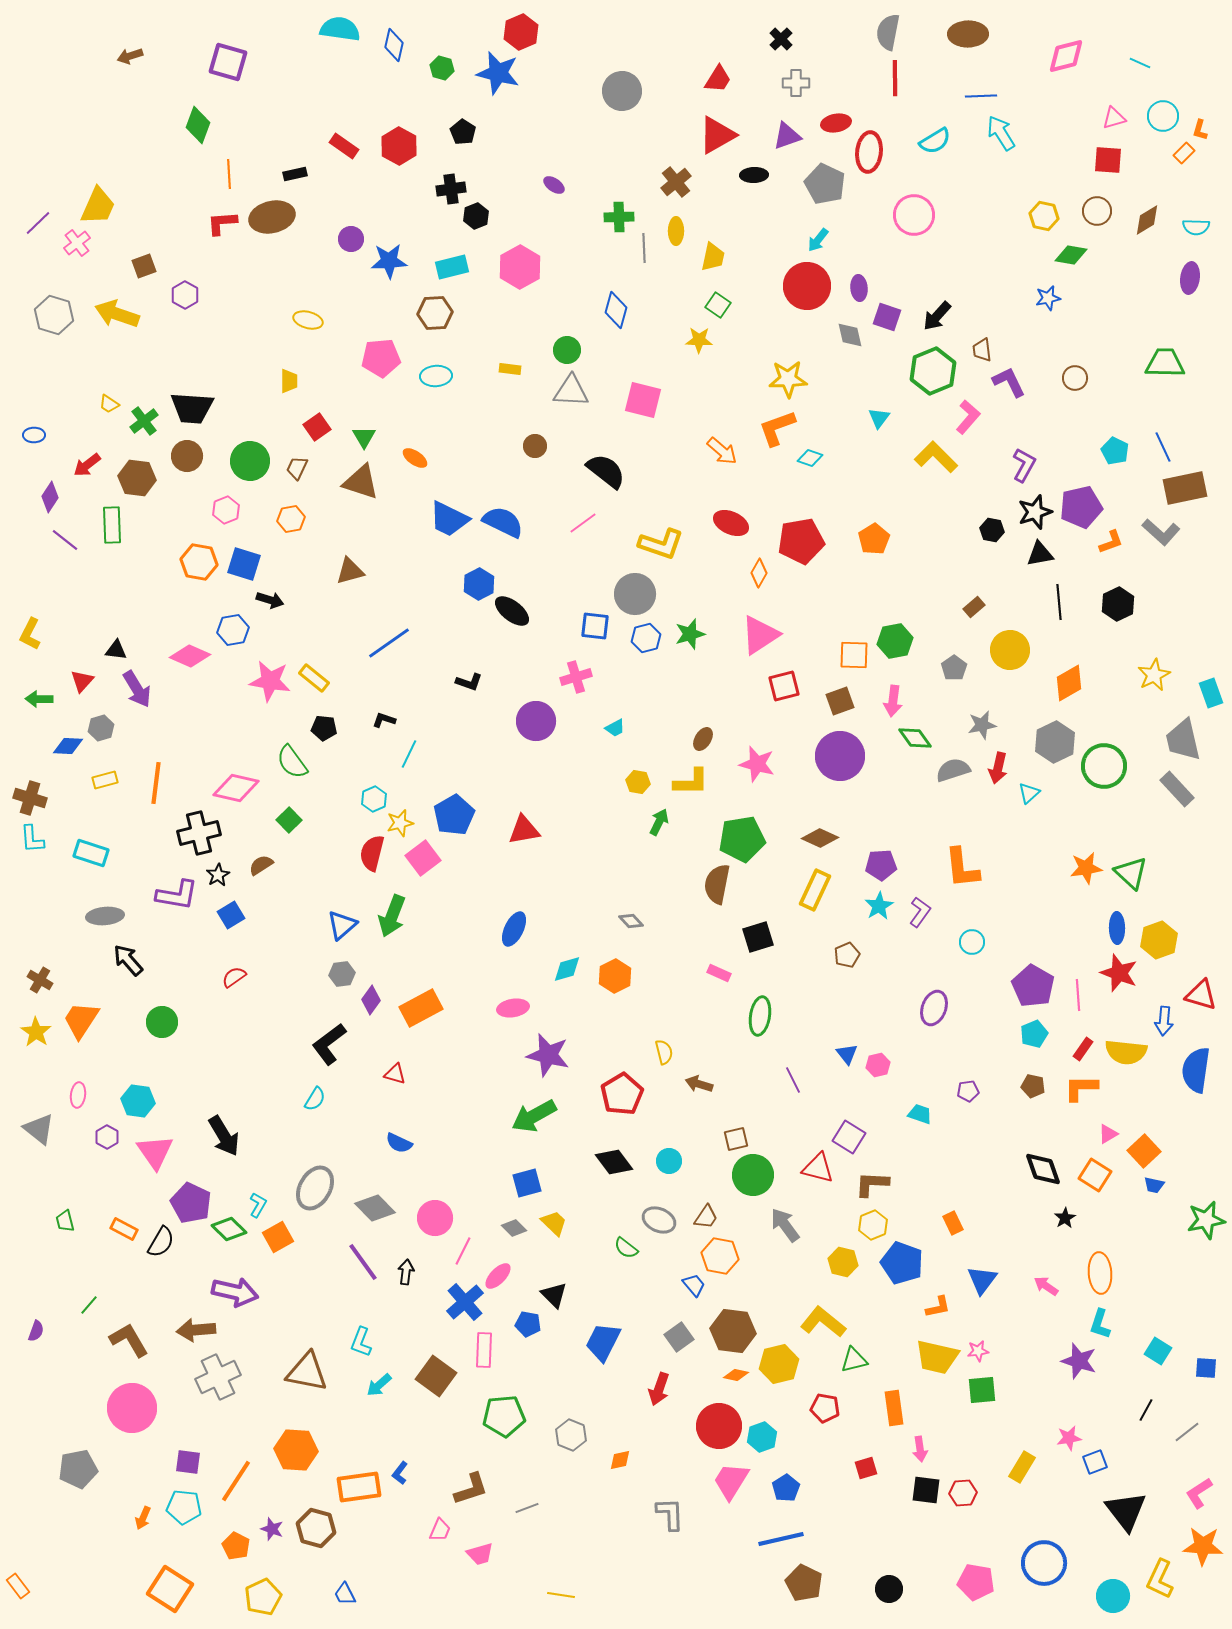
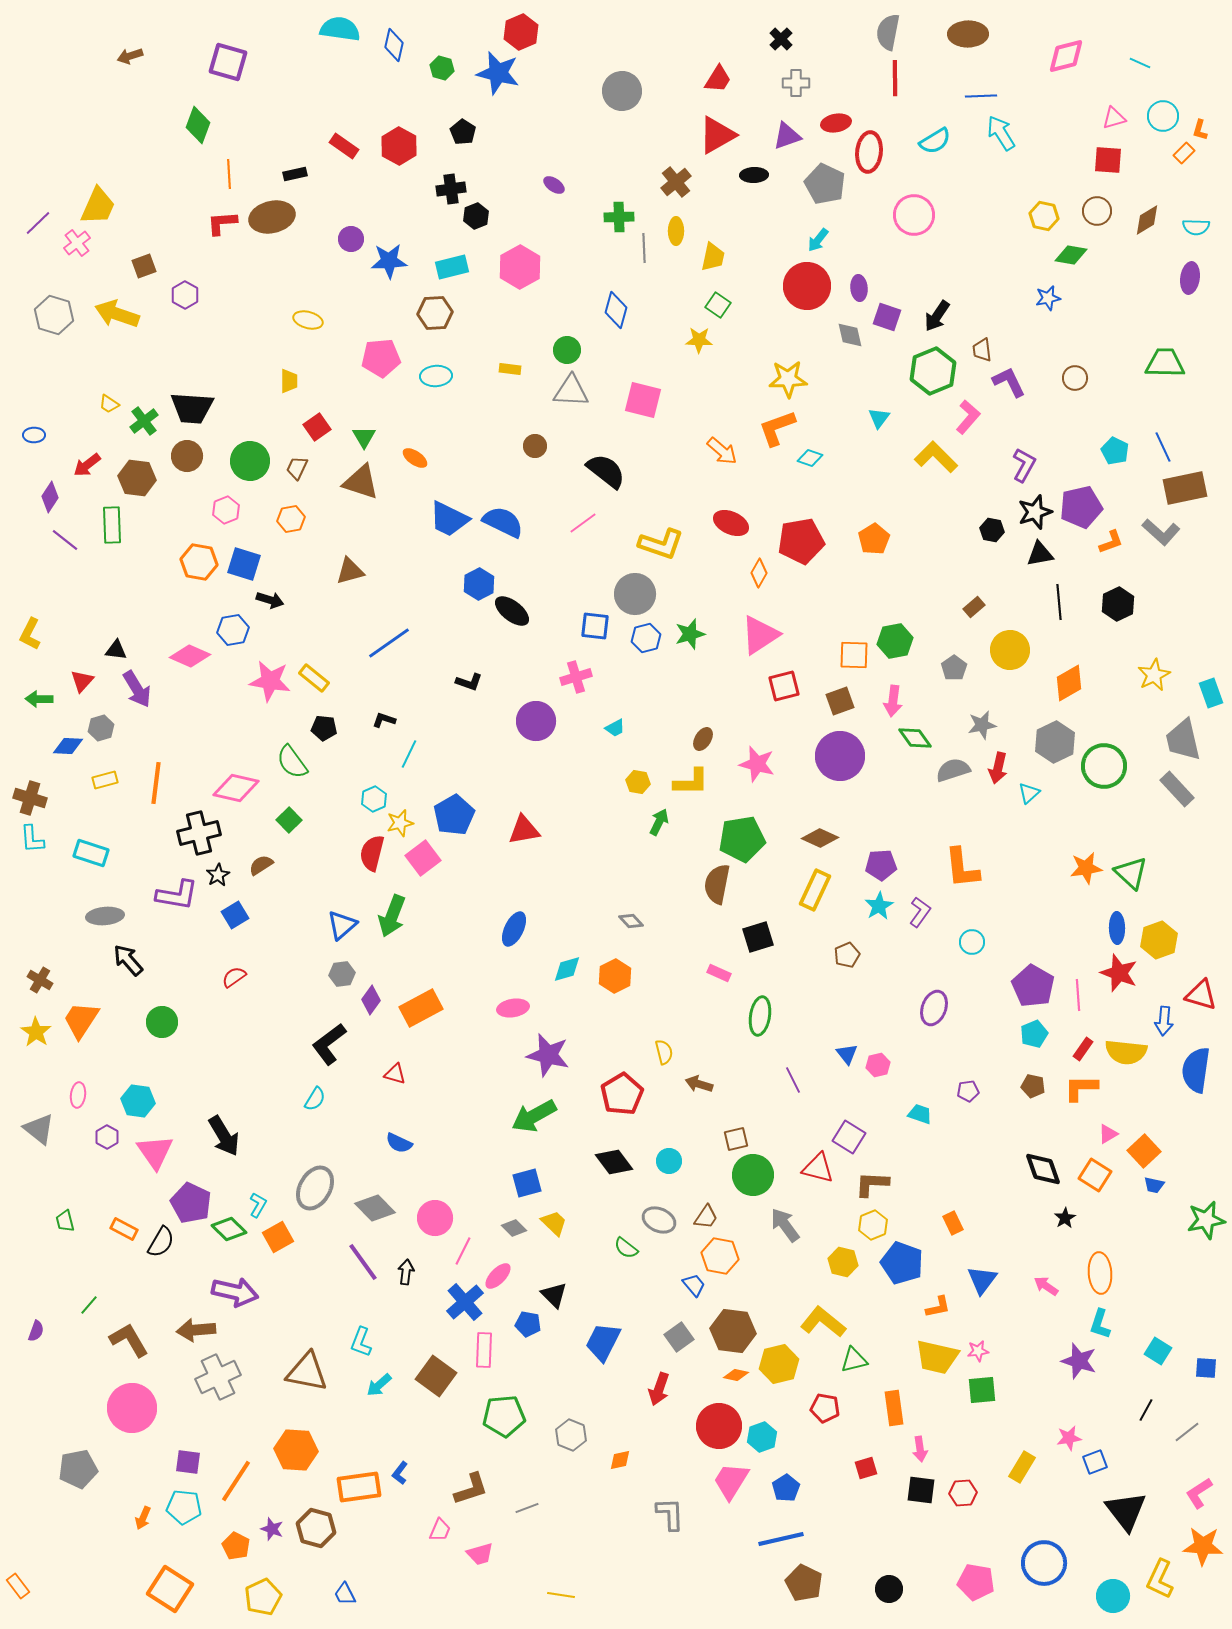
black arrow at (937, 316): rotated 8 degrees counterclockwise
blue square at (231, 915): moved 4 px right
black square at (926, 1490): moved 5 px left
